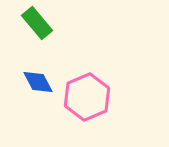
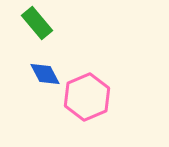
blue diamond: moved 7 px right, 8 px up
